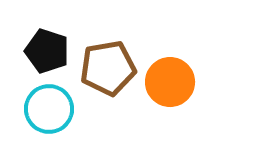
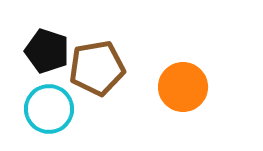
brown pentagon: moved 11 px left
orange circle: moved 13 px right, 5 px down
